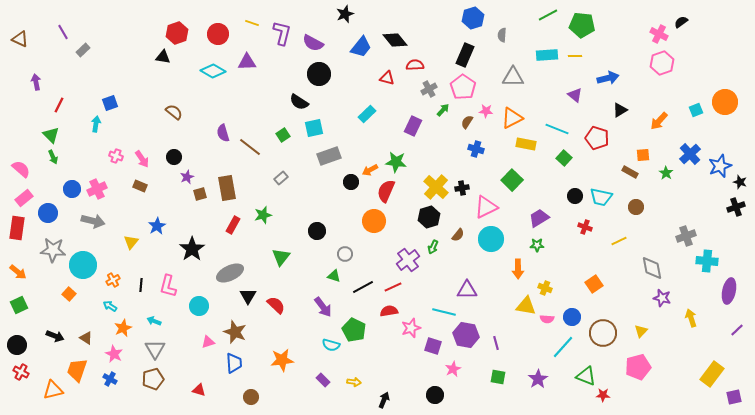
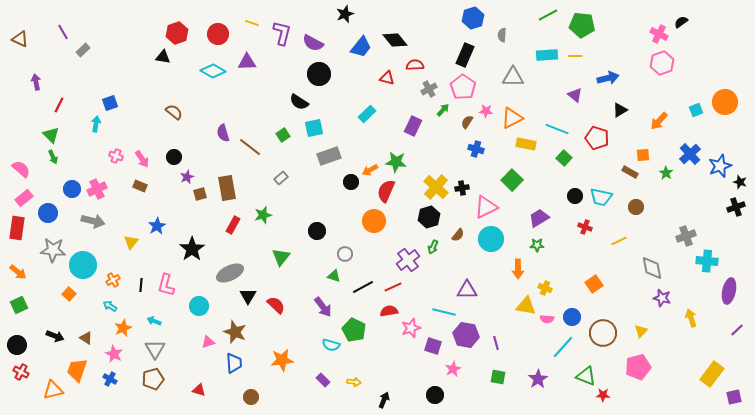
pink L-shape at (168, 286): moved 2 px left, 1 px up
